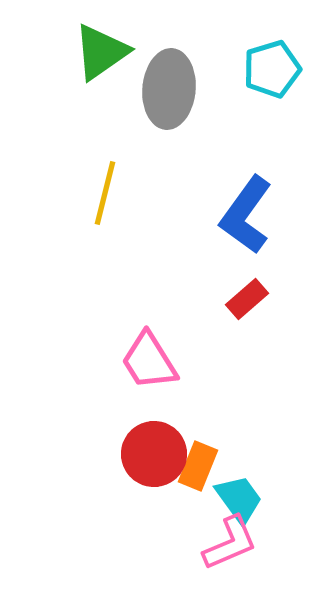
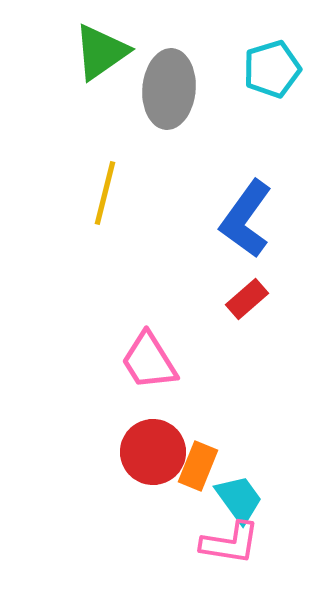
blue L-shape: moved 4 px down
red circle: moved 1 px left, 2 px up
pink L-shape: rotated 32 degrees clockwise
